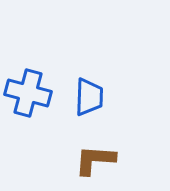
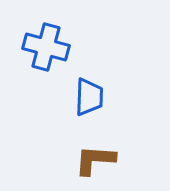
blue cross: moved 18 px right, 46 px up
